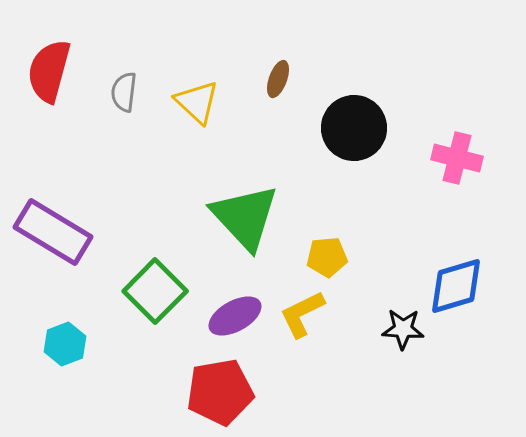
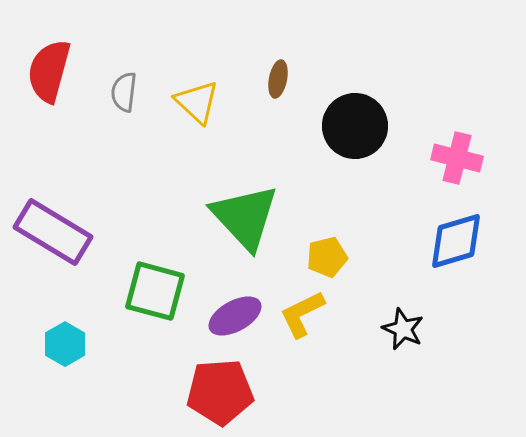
brown ellipse: rotated 9 degrees counterclockwise
black circle: moved 1 px right, 2 px up
yellow pentagon: rotated 9 degrees counterclockwise
blue diamond: moved 45 px up
green square: rotated 30 degrees counterclockwise
black star: rotated 21 degrees clockwise
cyan hexagon: rotated 9 degrees counterclockwise
red pentagon: rotated 6 degrees clockwise
